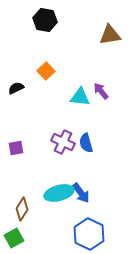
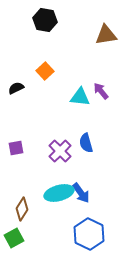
brown triangle: moved 4 px left
orange square: moved 1 px left
purple cross: moved 3 px left, 9 px down; rotated 20 degrees clockwise
